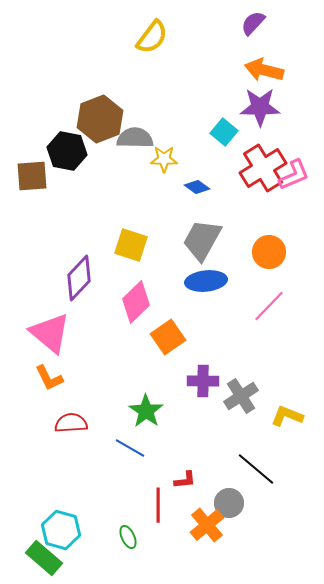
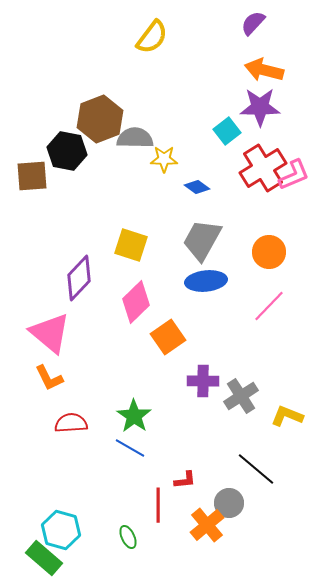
cyan square: moved 3 px right, 1 px up; rotated 12 degrees clockwise
green star: moved 12 px left, 5 px down
